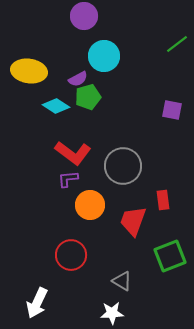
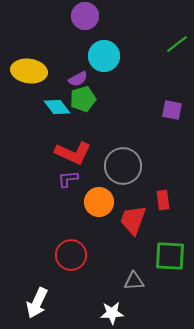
purple circle: moved 1 px right
green pentagon: moved 5 px left, 2 px down
cyan diamond: moved 1 px right, 1 px down; rotated 20 degrees clockwise
red L-shape: rotated 12 degrees counterclockwise
orange circle: moved 9 px right, 3 px up
red trapezoid: moved 1 px up
green square: rotated 24 degrees clockwise
gray triangle: moved 12 px right; rotated 35 degrees counterclockwise
